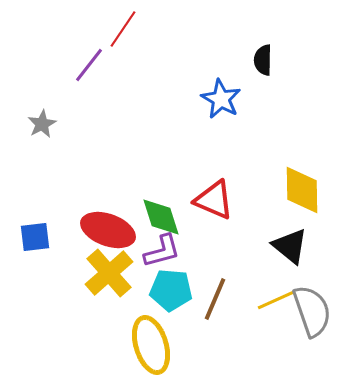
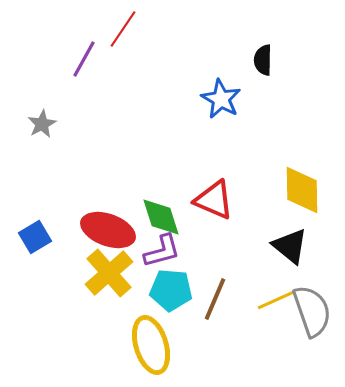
purple line: moved 5 px left, 6 px up; rotated 9 degrees counterclockwise
blue square: rotated 24 degrees counterclockwise
